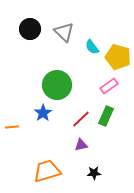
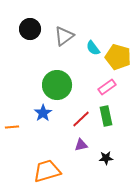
gray triangle: moved 4 px down; rotated 40 degrees clockwise
cyan semicircle: moved 1 px right, 1 px down
pink rectangle: moved 2 px left, 1 px down
green rectangle: rotated 36 degrees counterclockwise
black star: moved 12 px right, 15 px up
